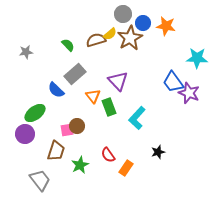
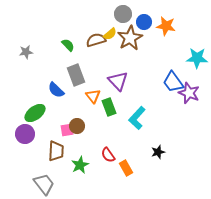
blue circle: moved 1 px right, 1 px up
gray rectangle: moved 1 px right, 1 px down; rotated 70 degrees counterclockwise
brown trapezoid: rotated 15 degrees counterclockwise
orange rectangle: rotated 63 degrees counterclockwise
gray trapezoid: moved 4 px right, 4 px down
